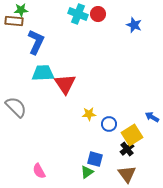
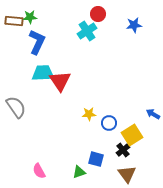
green star: moved 9 px right, 7 px down
cyan cross: moved 9 px right, 17 px down; rotated 36 degrees clockwise
blue star: rotated 28 degrees counterclockwise
blue L-shape: moved 1 px right
red triangle: moved 5 px left, 3 px up
gray semicircle: rotated 10 degrees clockwise
blue arrow: moved 1 px right, 3 px up
blue circle: moved 1 px up
black cross: moved 4 px left, 1 px down
blue square: moved 1 px right
green triangle: moved 8 px left; rotated 16 degrees clockwise
